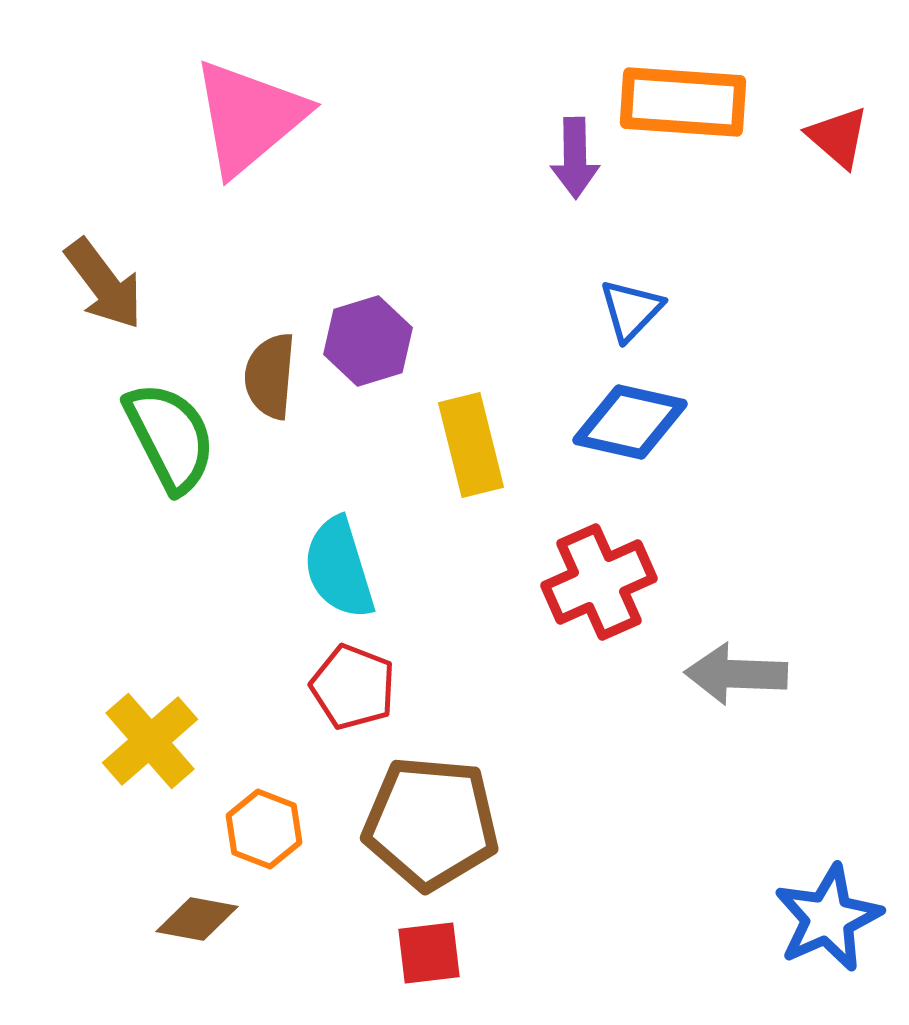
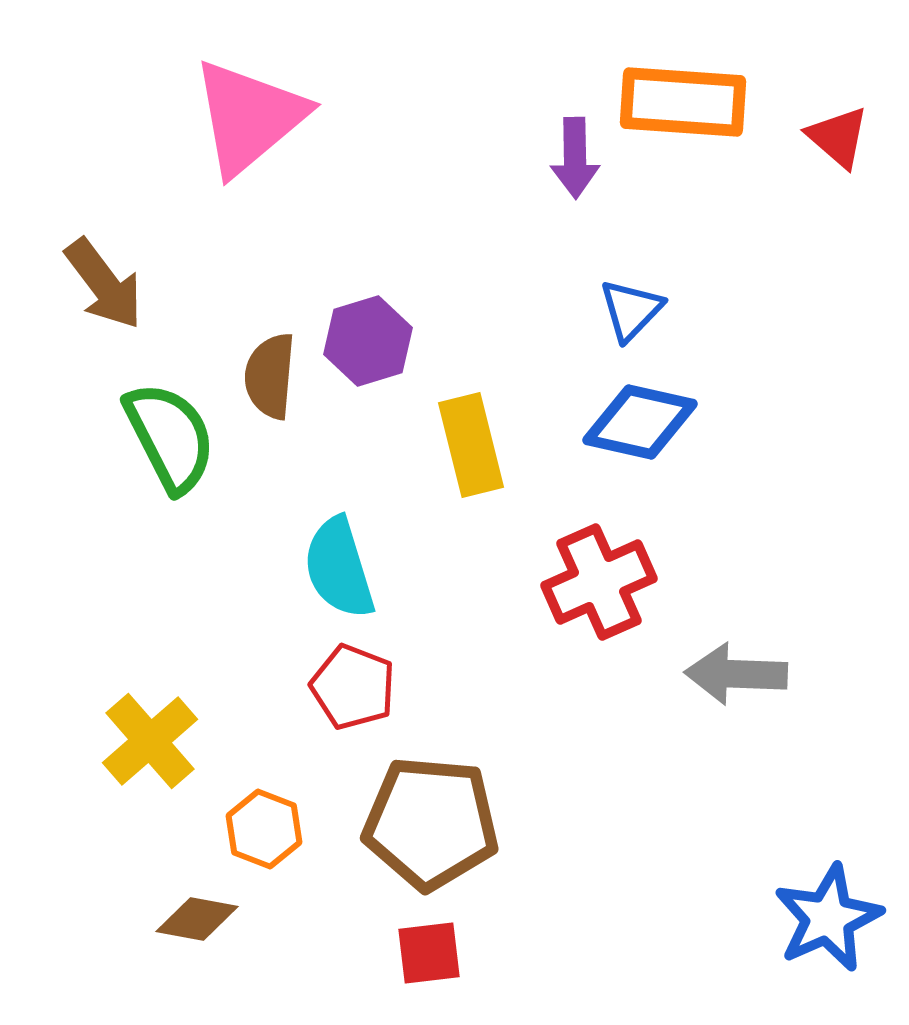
blue diamond: moved 10 px right
